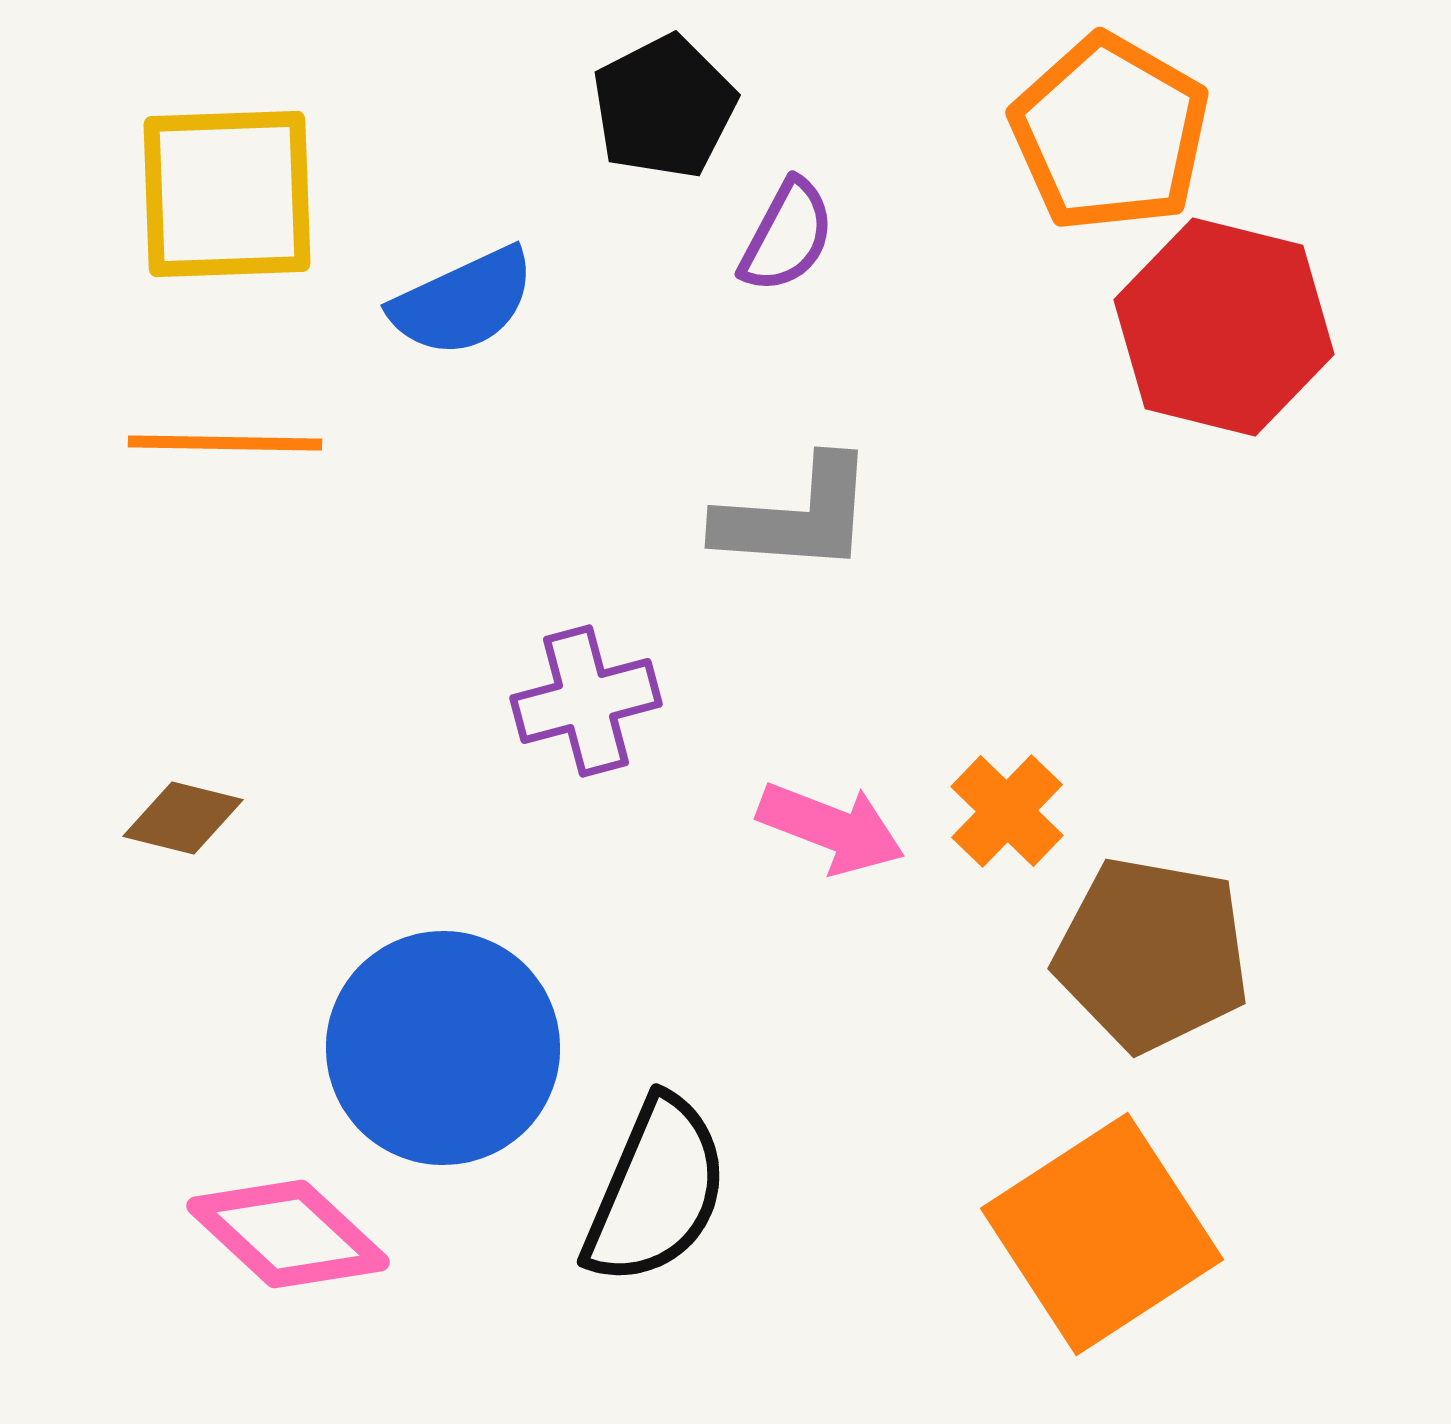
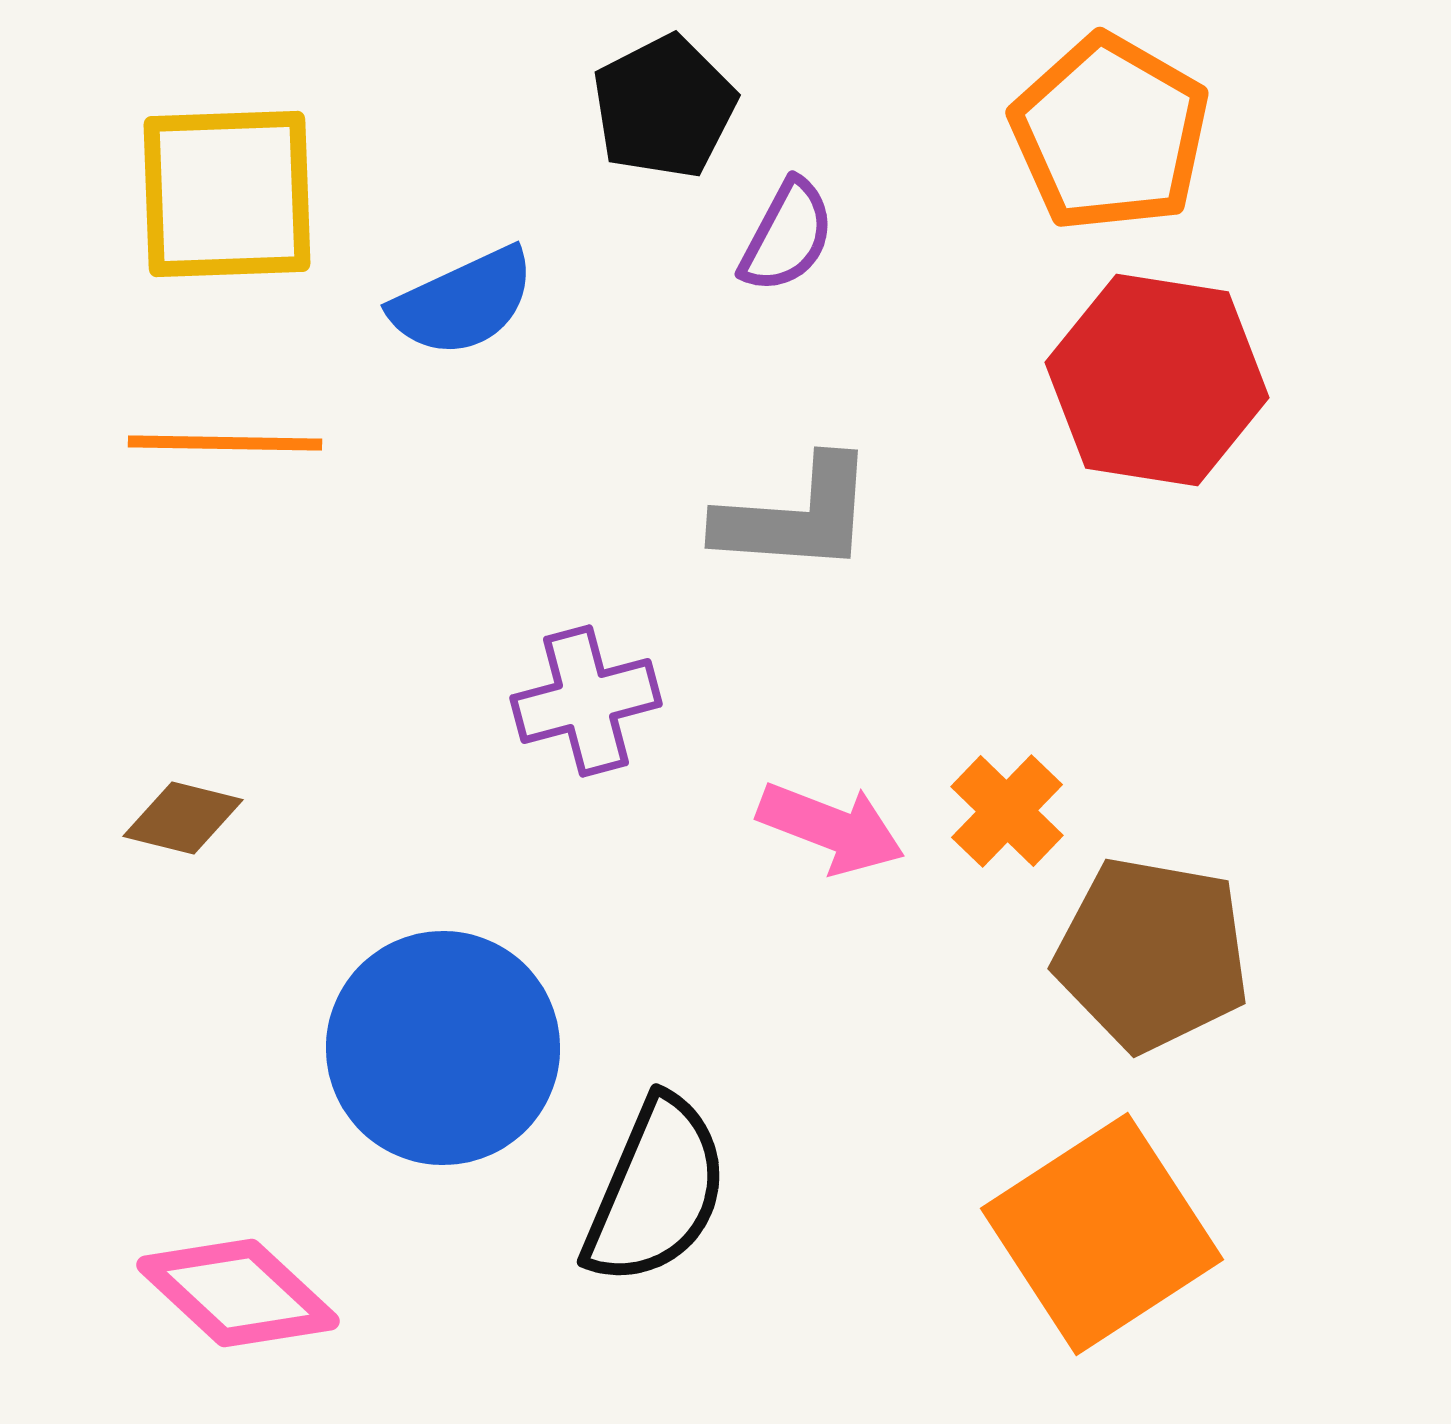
red hexagon: moved 67 px left, 53 px down; rotated 5 degrees counterclockwise
pink diamond: moved 50 px left, 59 px down
